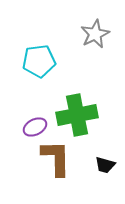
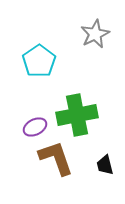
cyan pentagon: rotated 28 degrees counterclockwise
brown L-shape: rotated 18 degrees counterclockwise
black trapezoid: rotated 60 degrees clockwise
